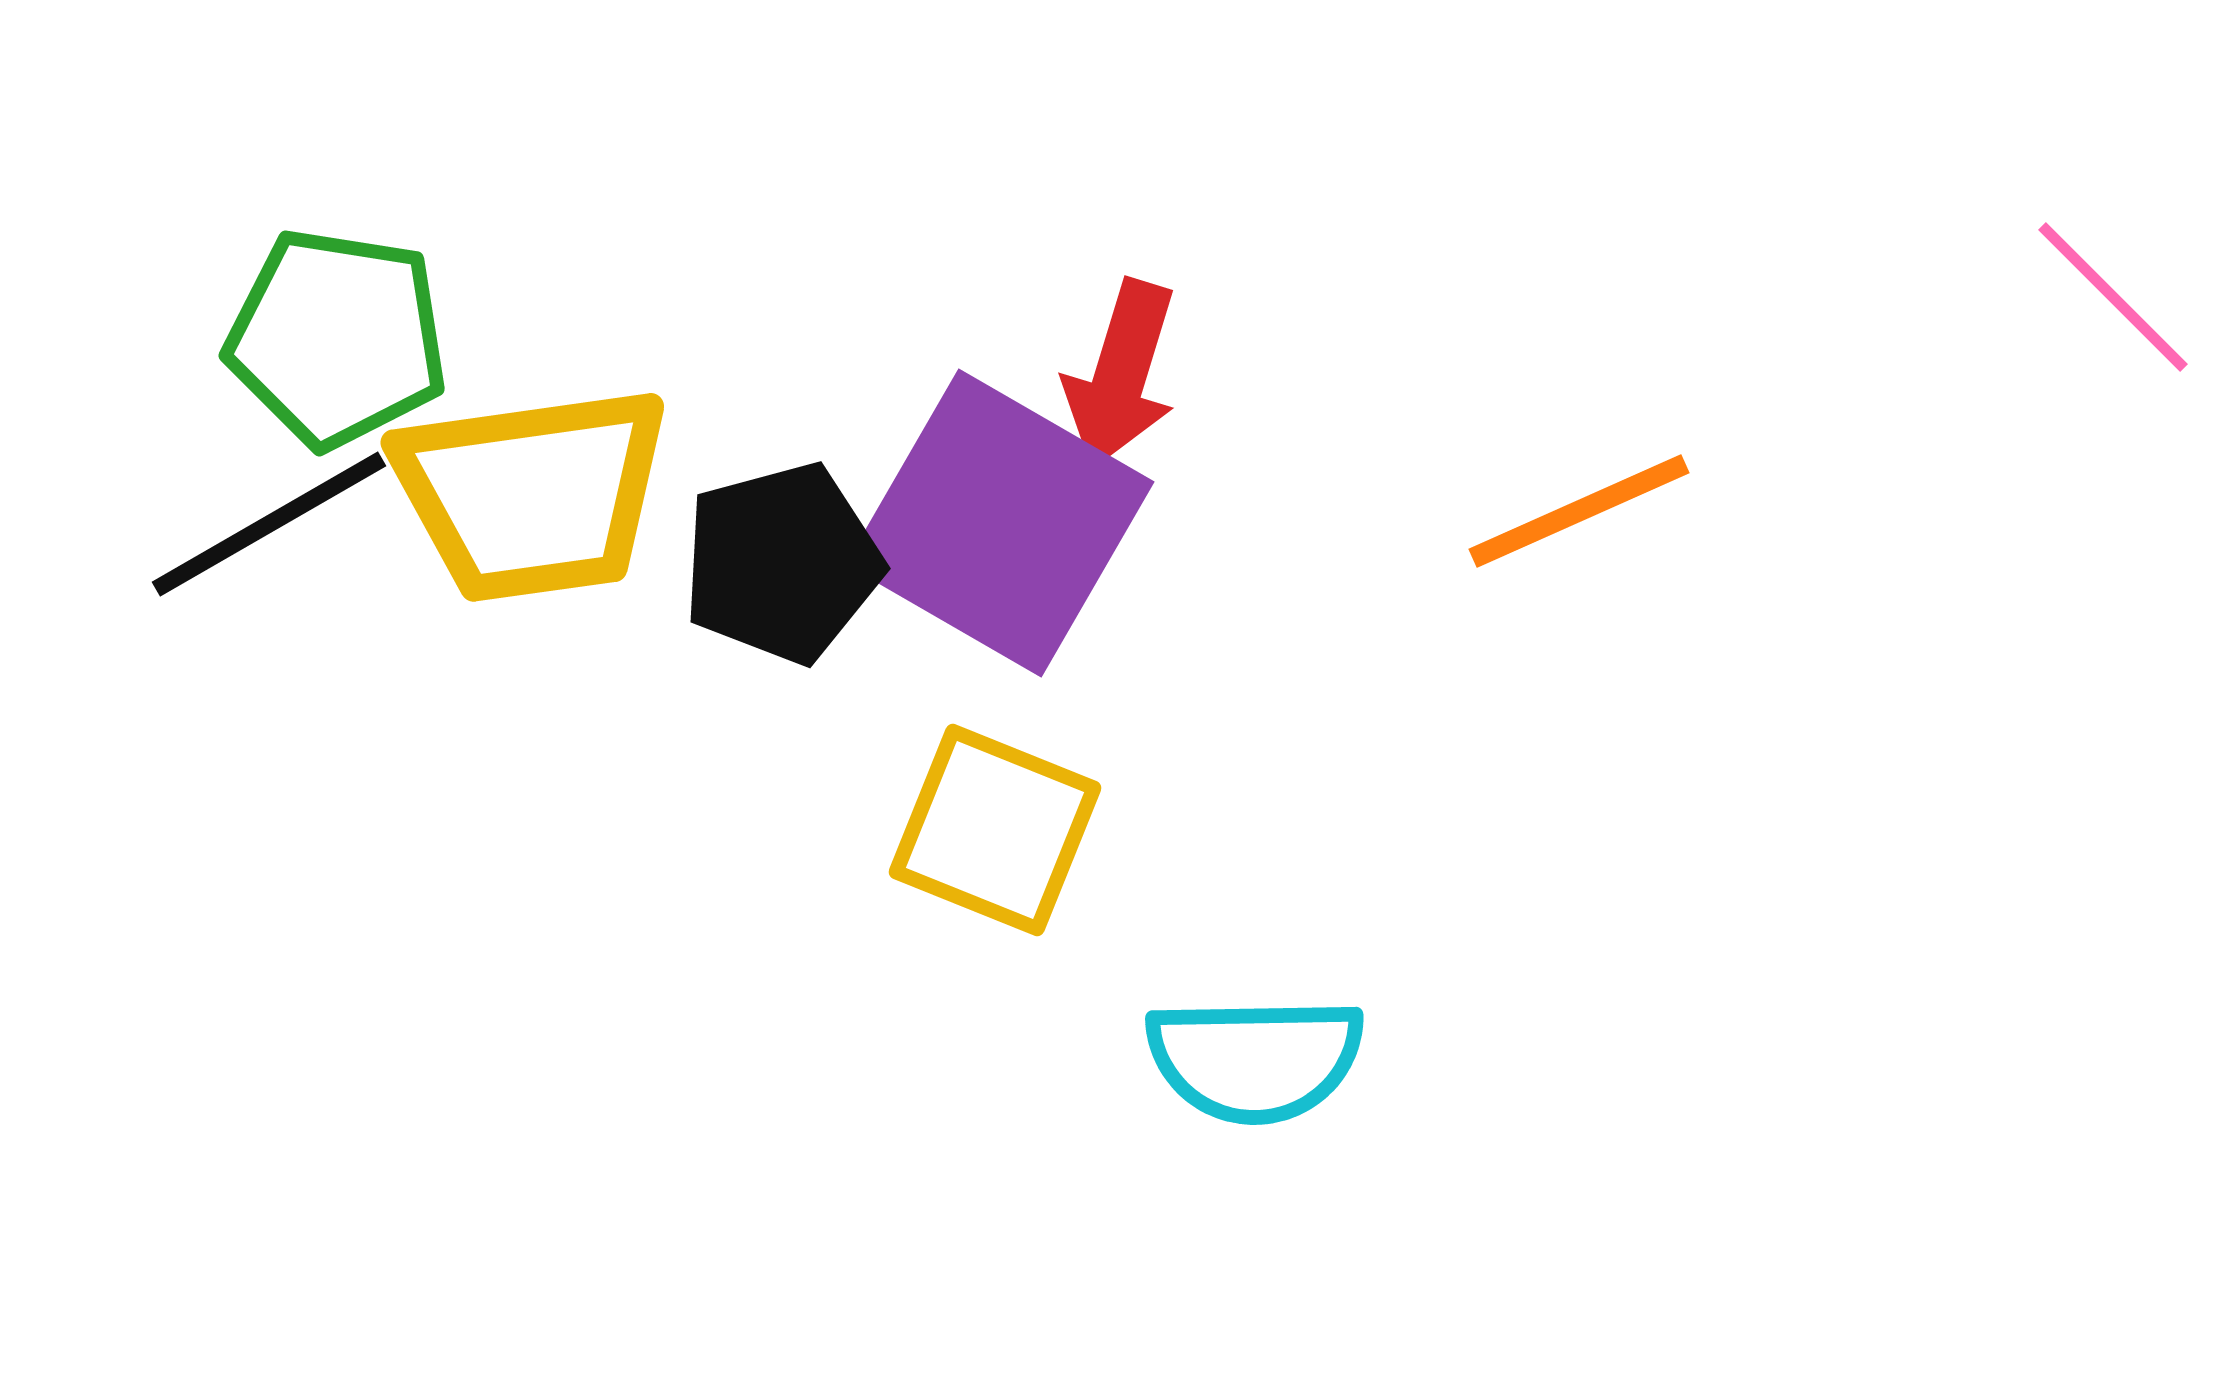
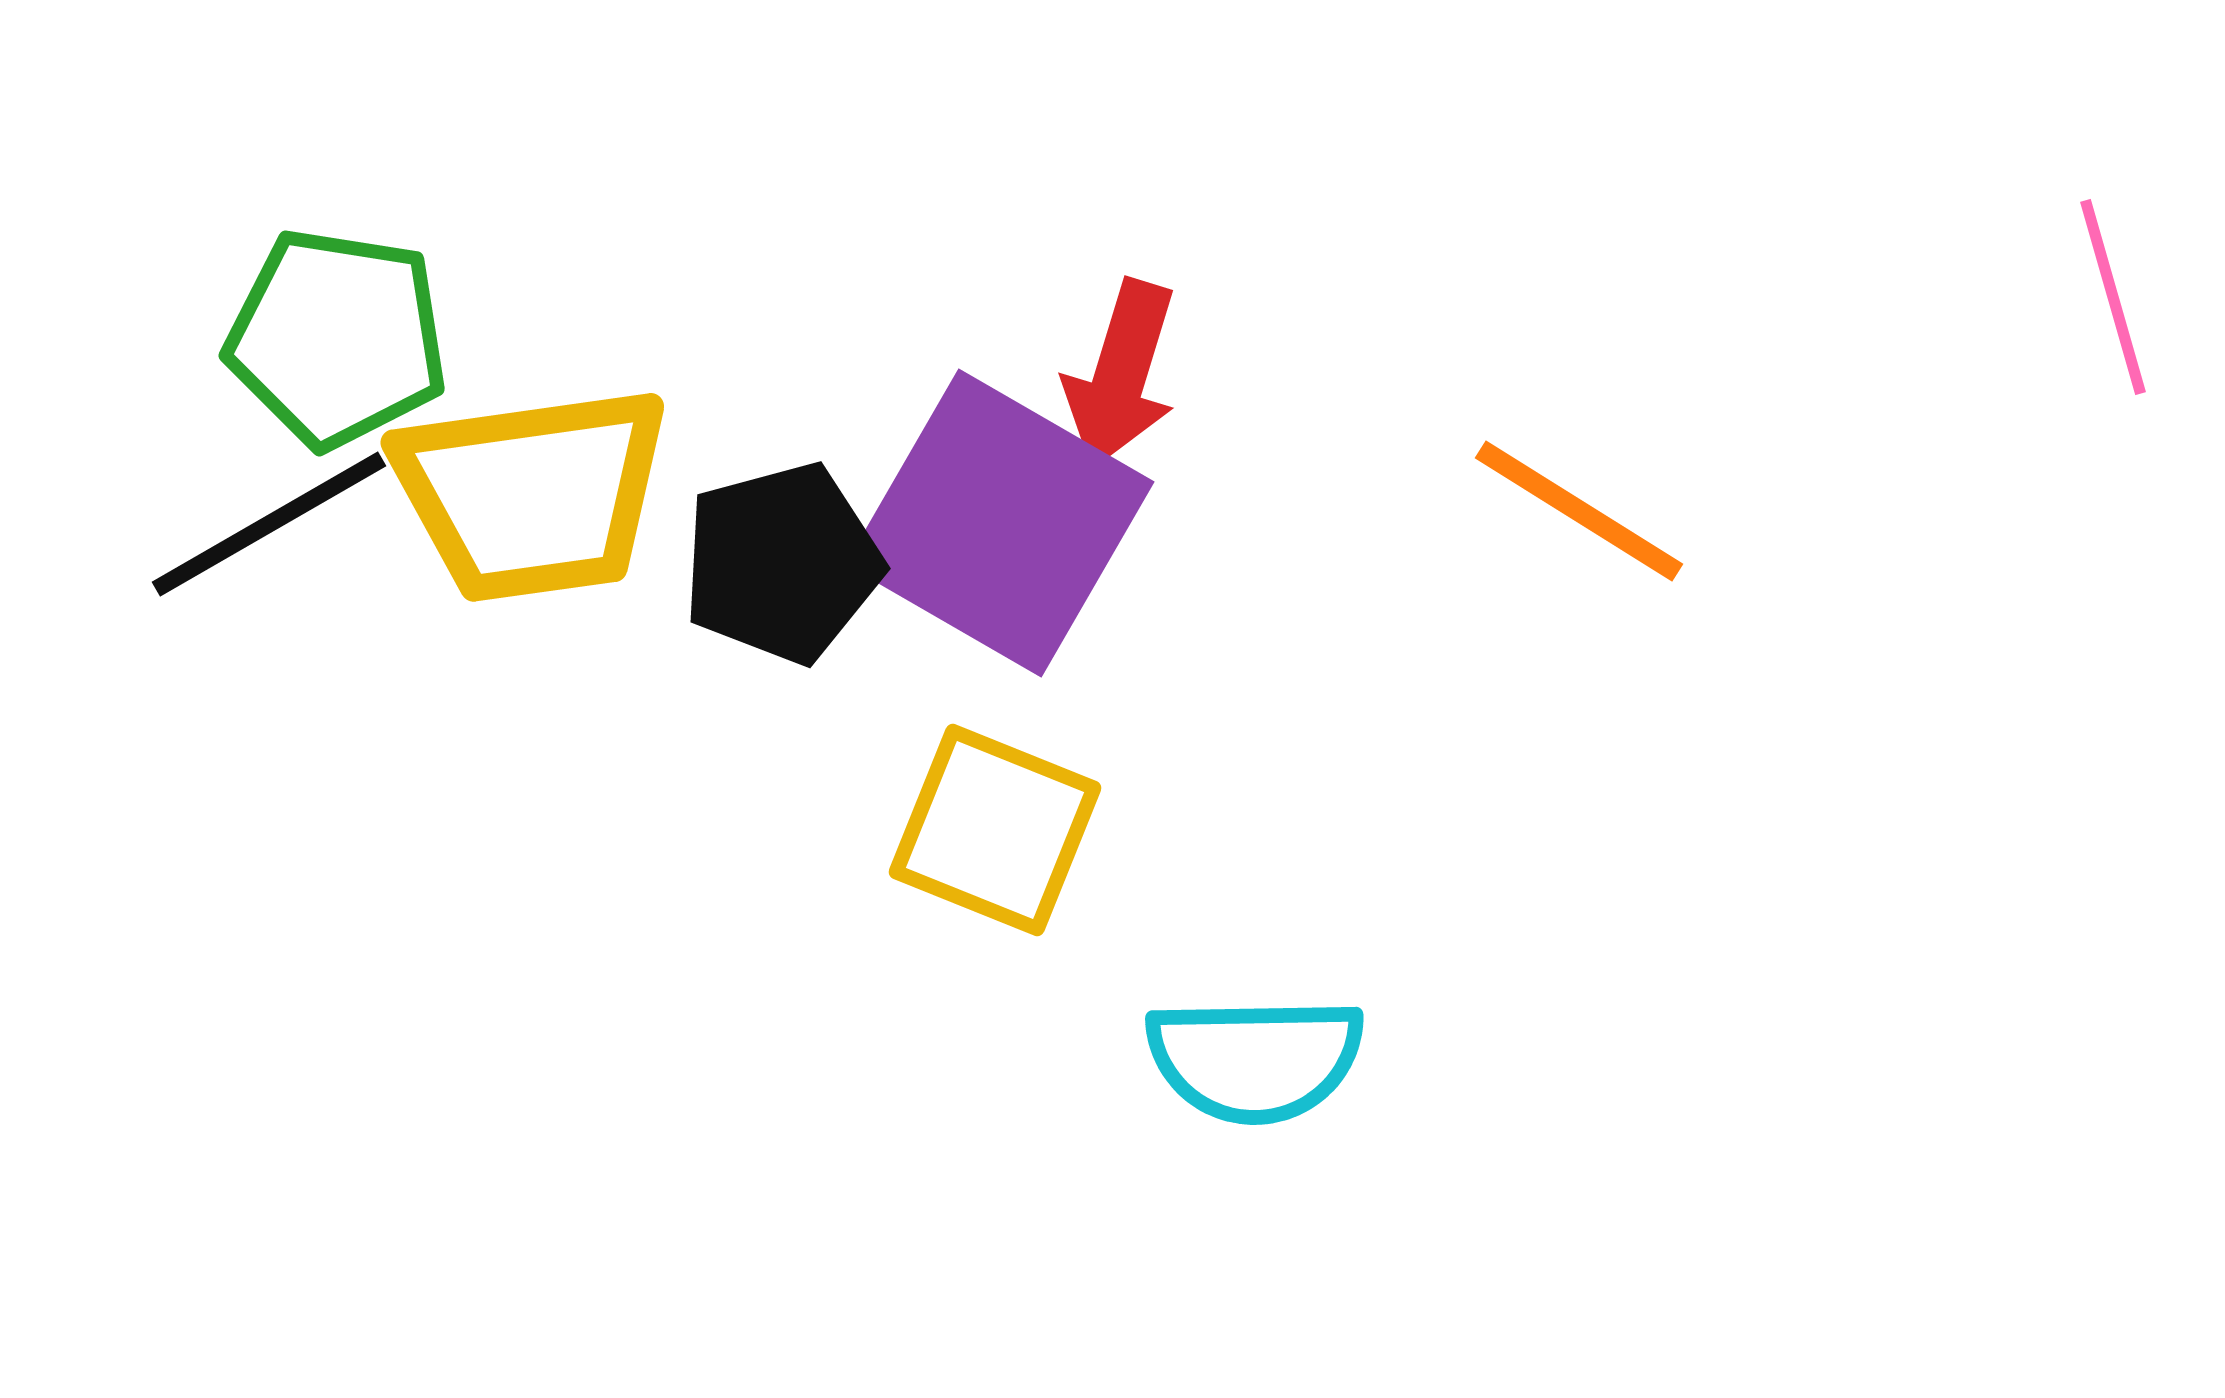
pink line: rotated 29 degrees clockwise
orange line: rotated 56 degrees clockwise
